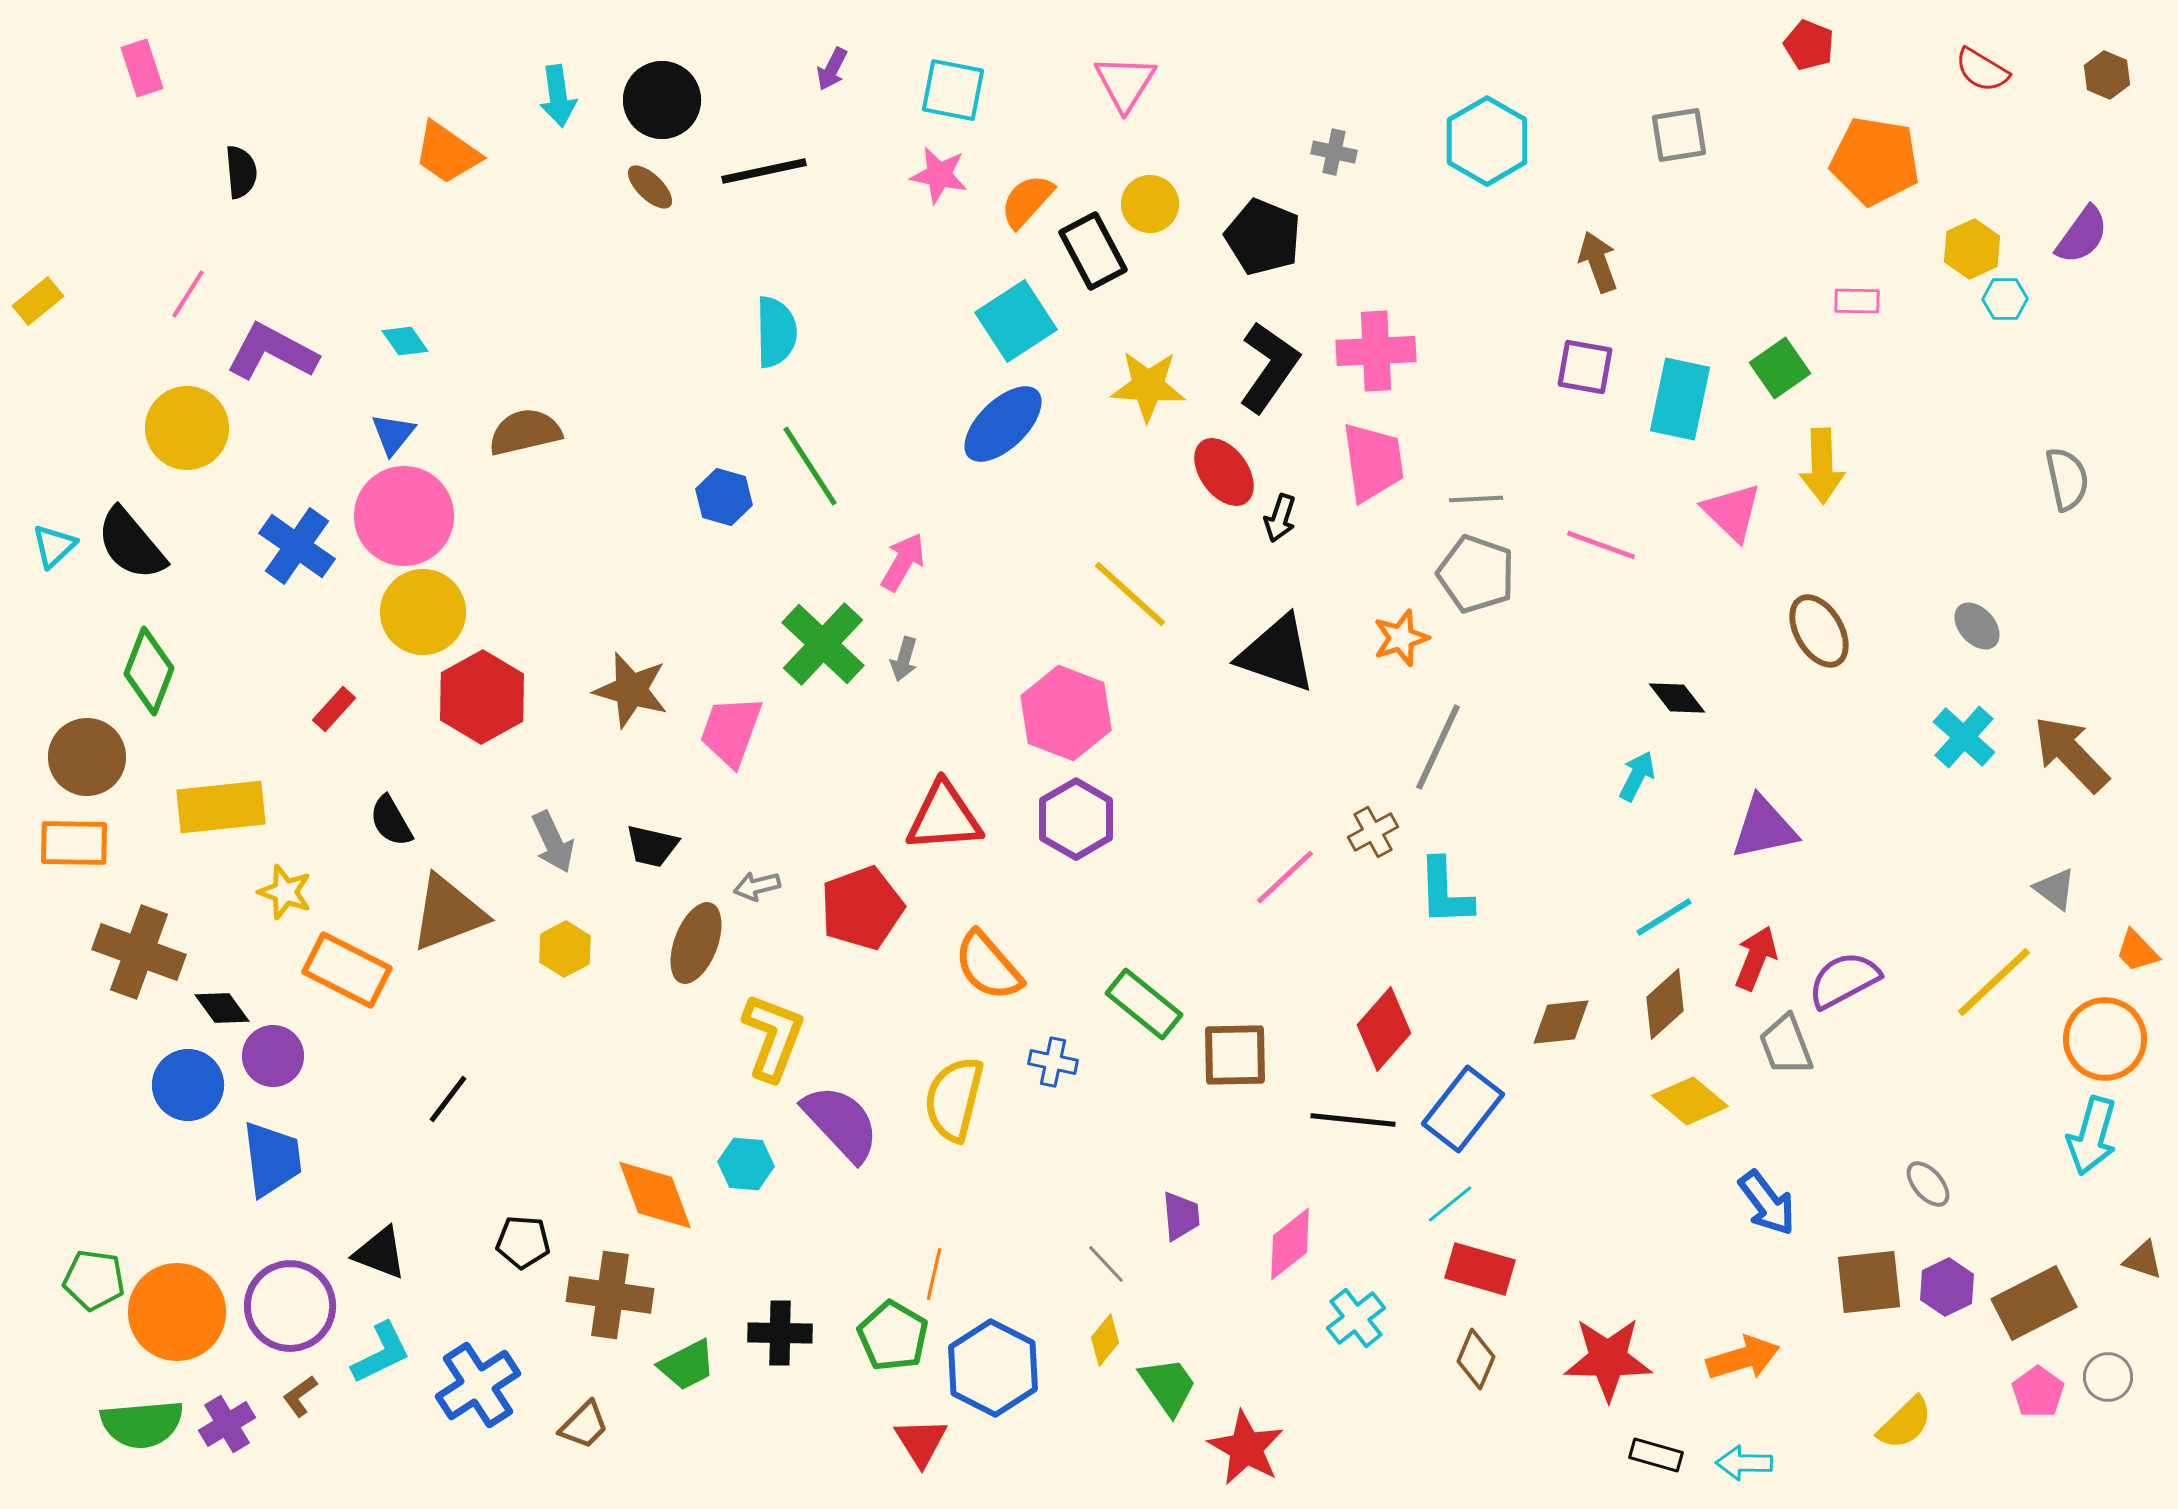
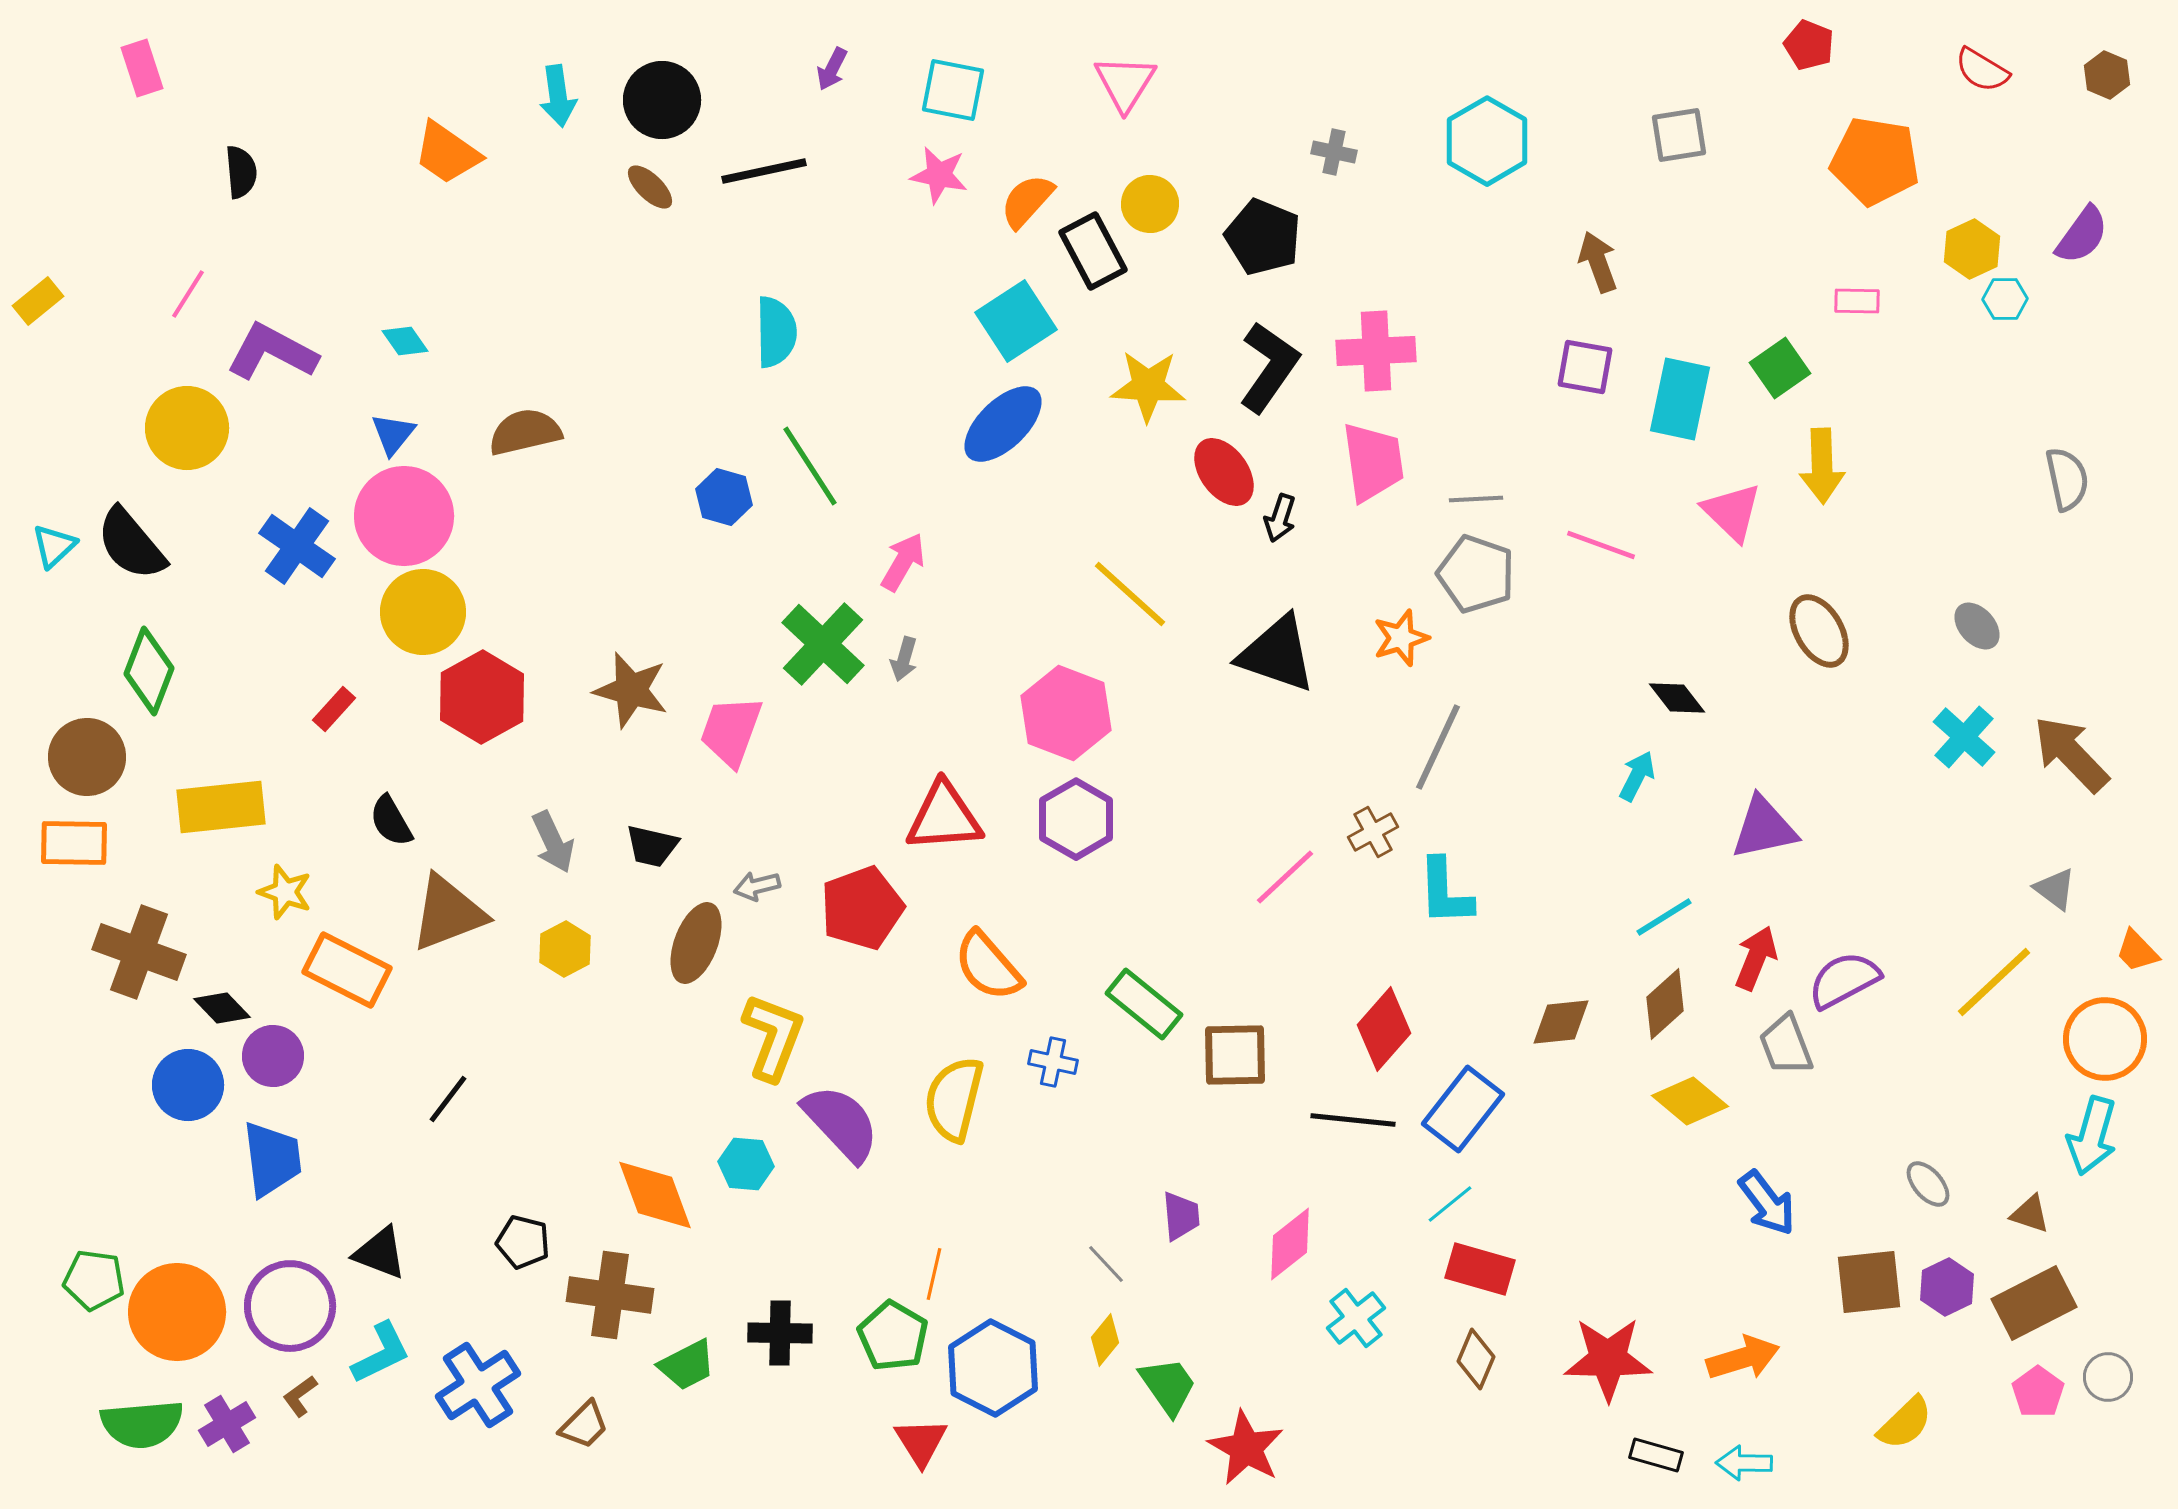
black diamond at (222, 1008): rotated 8 degrees counterclockwise
black pentagon at (523, 1242): rotated 10 degrees clockwise
brown triangle at (2143, 1260): moved 113 px left, 46 px up
